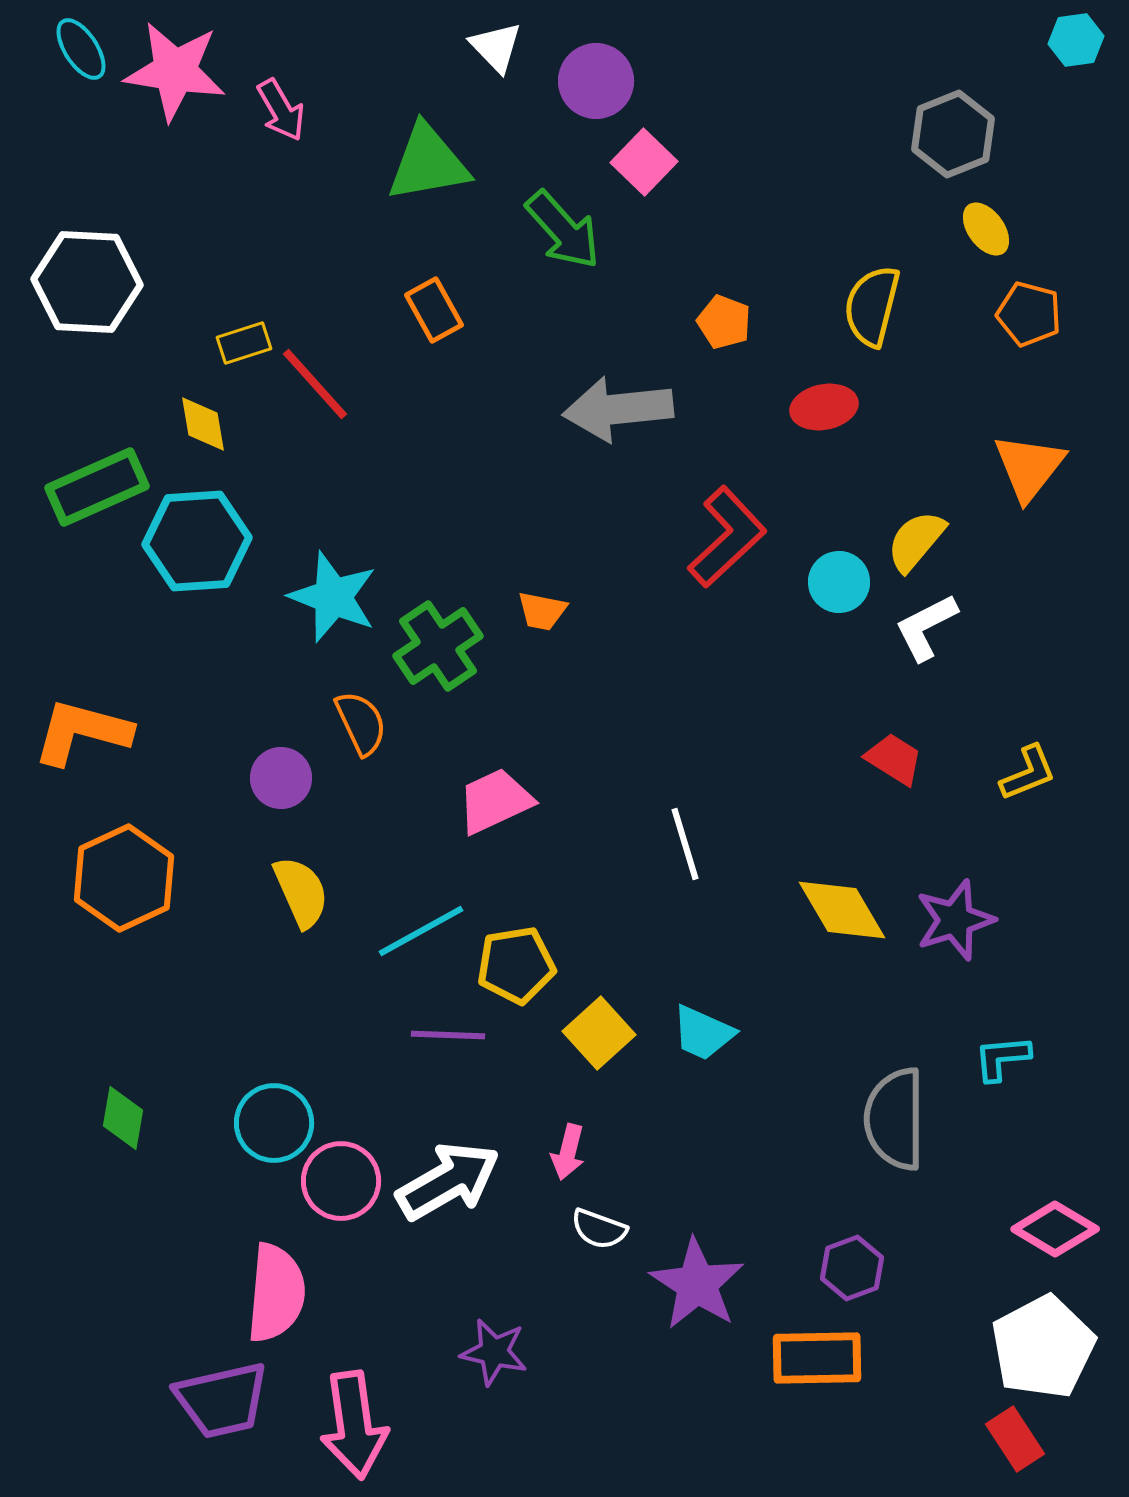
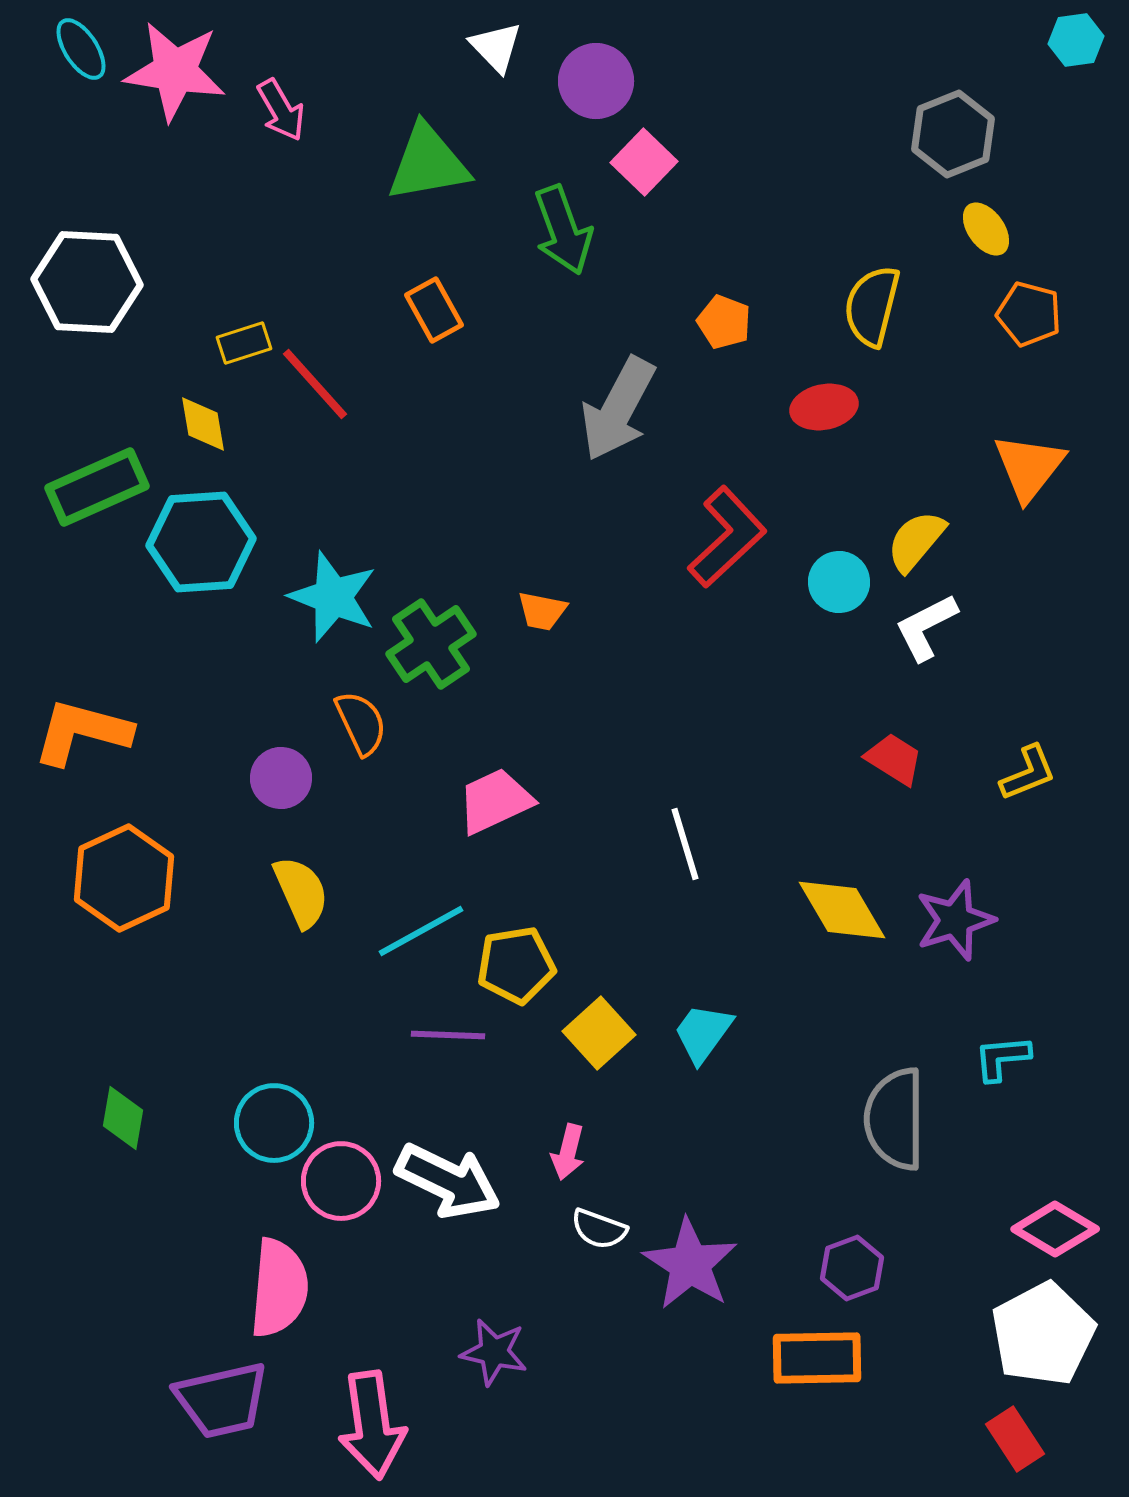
green arrow at (563, 230): rotated 22 degrees clockwise
gray arrow at (618, 409): rotated 56 degrees counterclockwise
cyan hexagon at (197, 541): moved 4 px right, 1 px down
green cross at (438, 646): moved 7 px left, 2 px up
cyan trapezoid at (703, 1033): rotated 102 degrees clockwise
white arrow at (448, 1181): rotated 56 degrees clockwise
purple star at (697, 1284): moved 7 px left, 20 px up
pink semicircle at (276, 1293): moved 3 px right, 5 px up
white pentagon at (1043, 1347): moved 13 px up
pink arrow at (354, 1425): moved 18 px right
